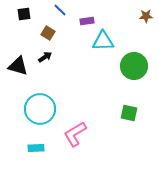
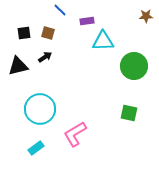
black square: moved 19 px down
brown square: rotated 16 degrees counterclockwise
black triangle: rotated 30 degrees counterclockwise
cyan rectangle: rotated 35 degrees counterclockwise
